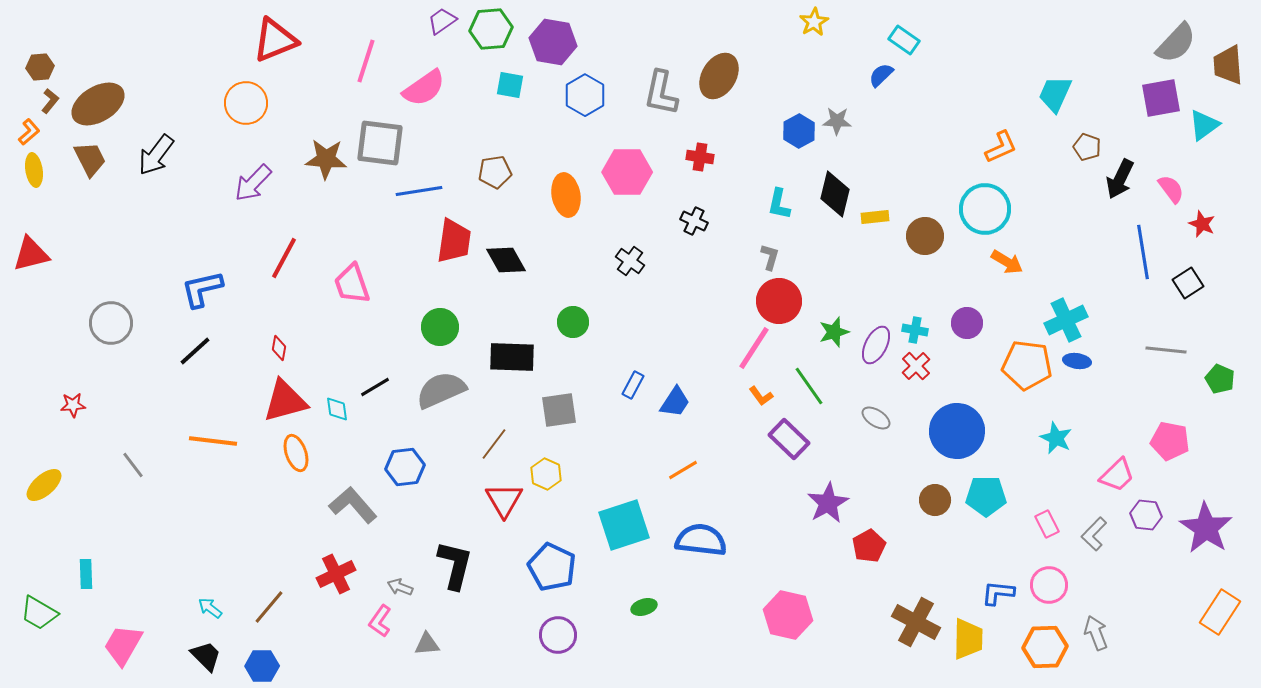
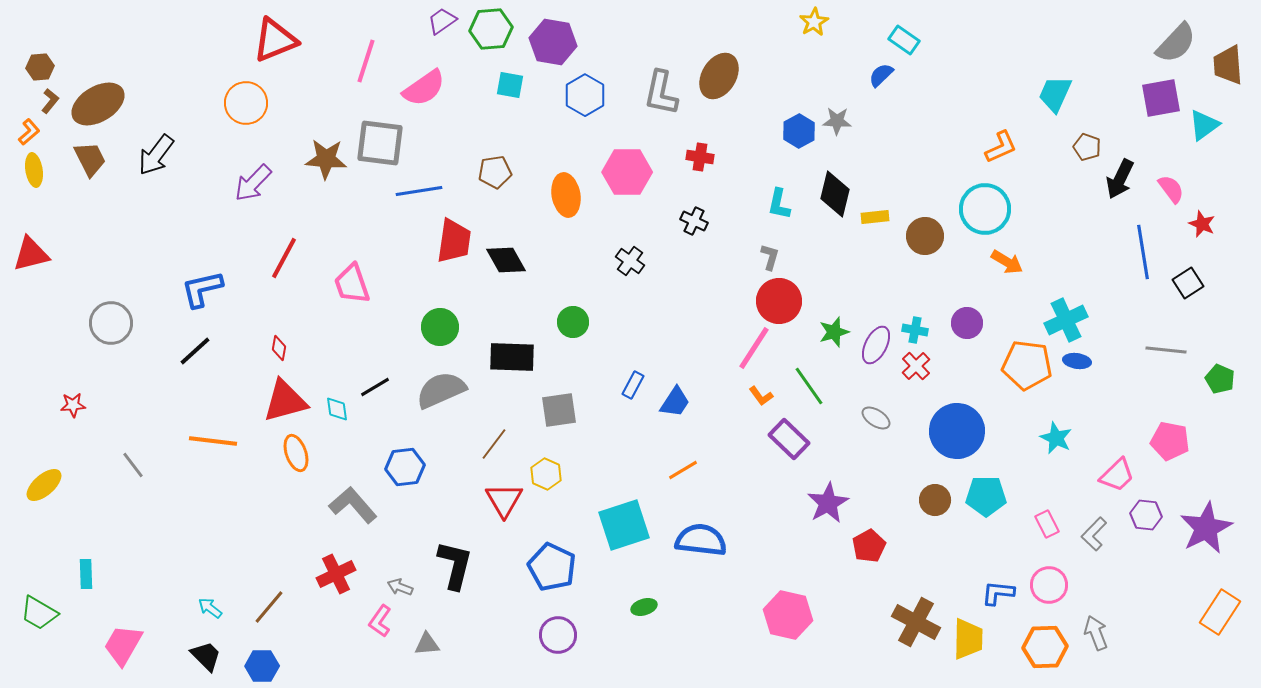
purple star at (1206, 528): rotated 12 degrees clockwise
